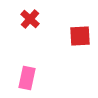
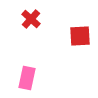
red cross: moved 1 px right
